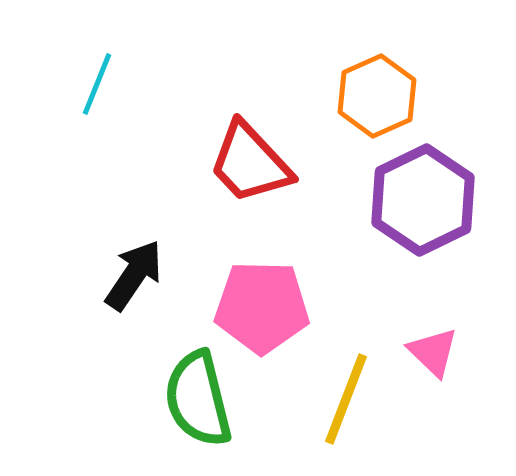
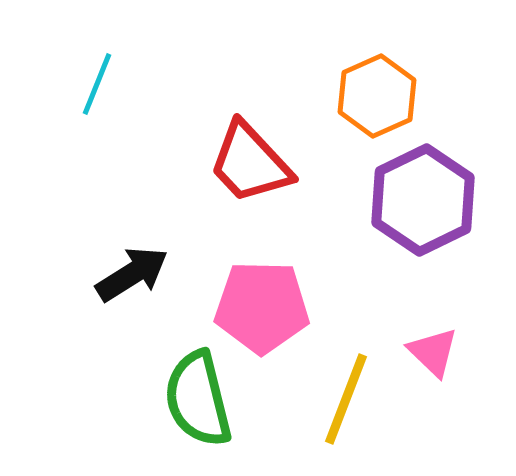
black arrow: moved 2 px left, 1 px up; rotated 24 degrees clockwise
